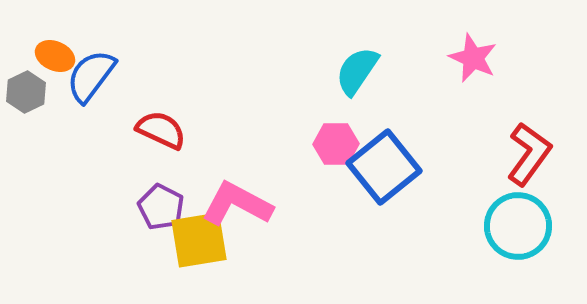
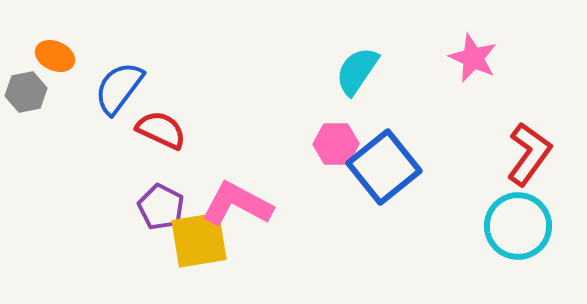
blue semicircle: moved 28 px right, 12 px down
gray hexagon: rotated 15 degrees clockwise
